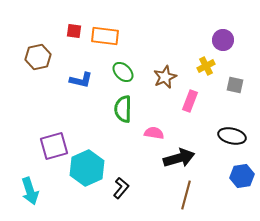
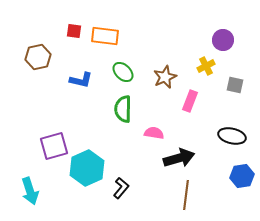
brown line: rotated 8 degrees counterclockwise
